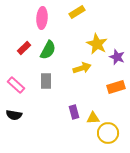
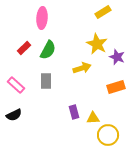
yellow rectangle: moved 26 px right
black semicircle: rotated 35 degrees counterclockwise
yellow circle: moved 2 px down
